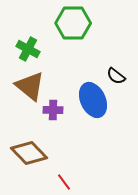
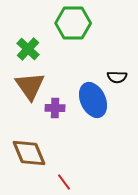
green cross: rotated 15 degrees clockwise
black semicircle: moved 1 px right, 1 px down; rotated 36 degrees counterclockwise
brown triangle: rotated 16 degrees clockwise
purple cross: moved 2 px right, 2 px up
brown diamond: rotated 21 degrees clockwise
